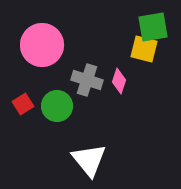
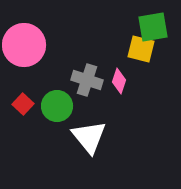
pink circle: moved 18 px left
yellow square: moved 3 px left
red square: rotated 15 degrees counterclockwise
white triangle: moved 23 px up
